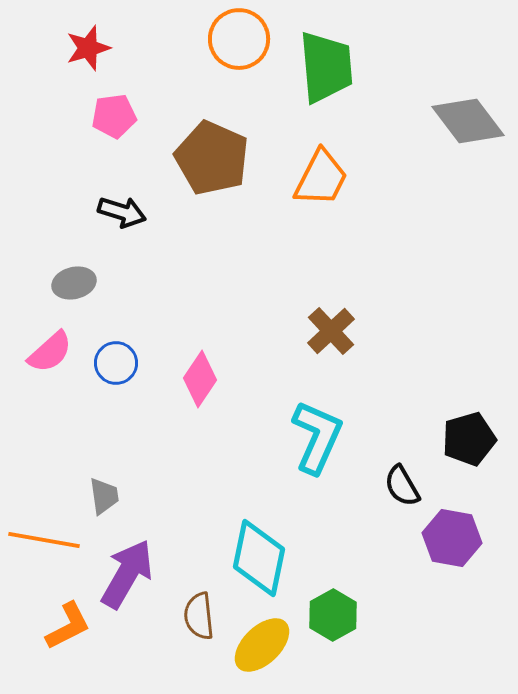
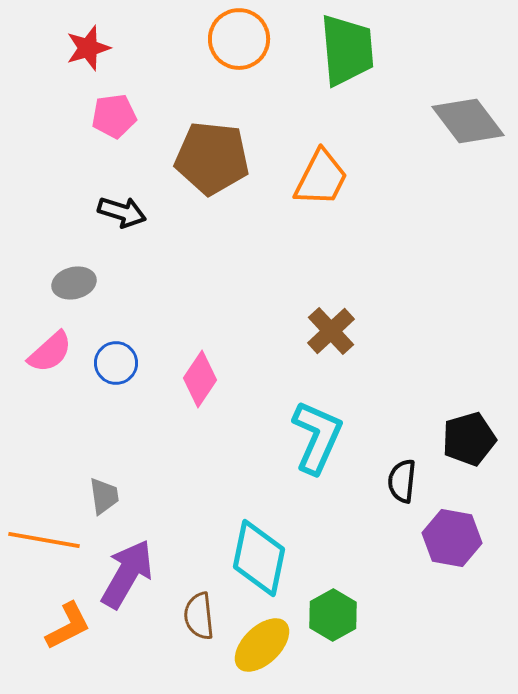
green trapezoid: moved 21 px right, 17 px up
brown pentagon: rotated 18 degrees counterclockwise
black semicircle: moved 5 px up; rotated 36 degrees clockwise
